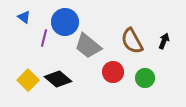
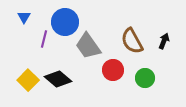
blue triangle: rotated 24 degrees clockwise
purple line: moved 1 px down
gray trapezoid: rotated 16 degrees clockwise
red circle: moved 2 px up
